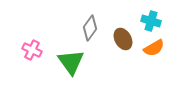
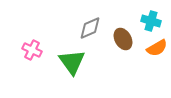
gray diamond: rotated 30 degrees clockwise
orange semicircle: moved 3 px right
green triangle: moved 1 px right
